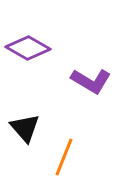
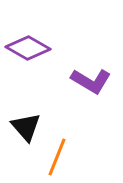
black triangle: moved 1 px right, 1 px up
orange line: moved 7 px left
